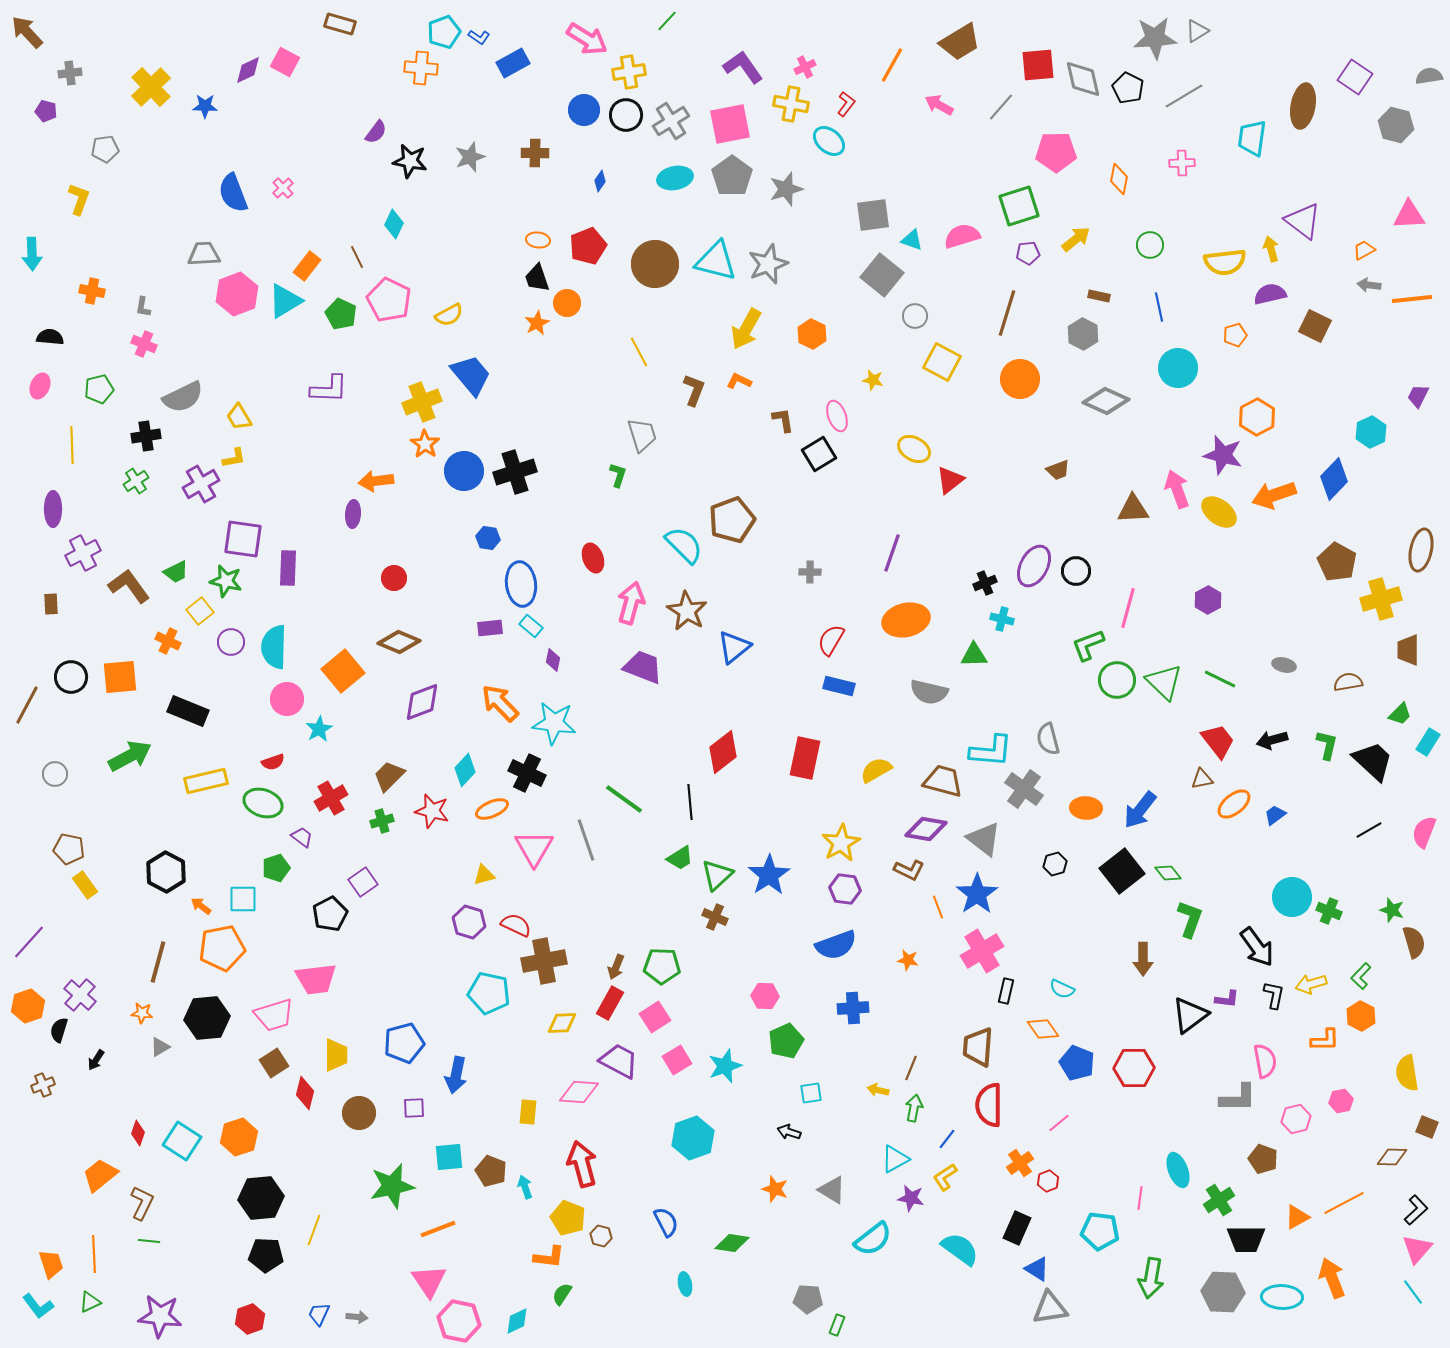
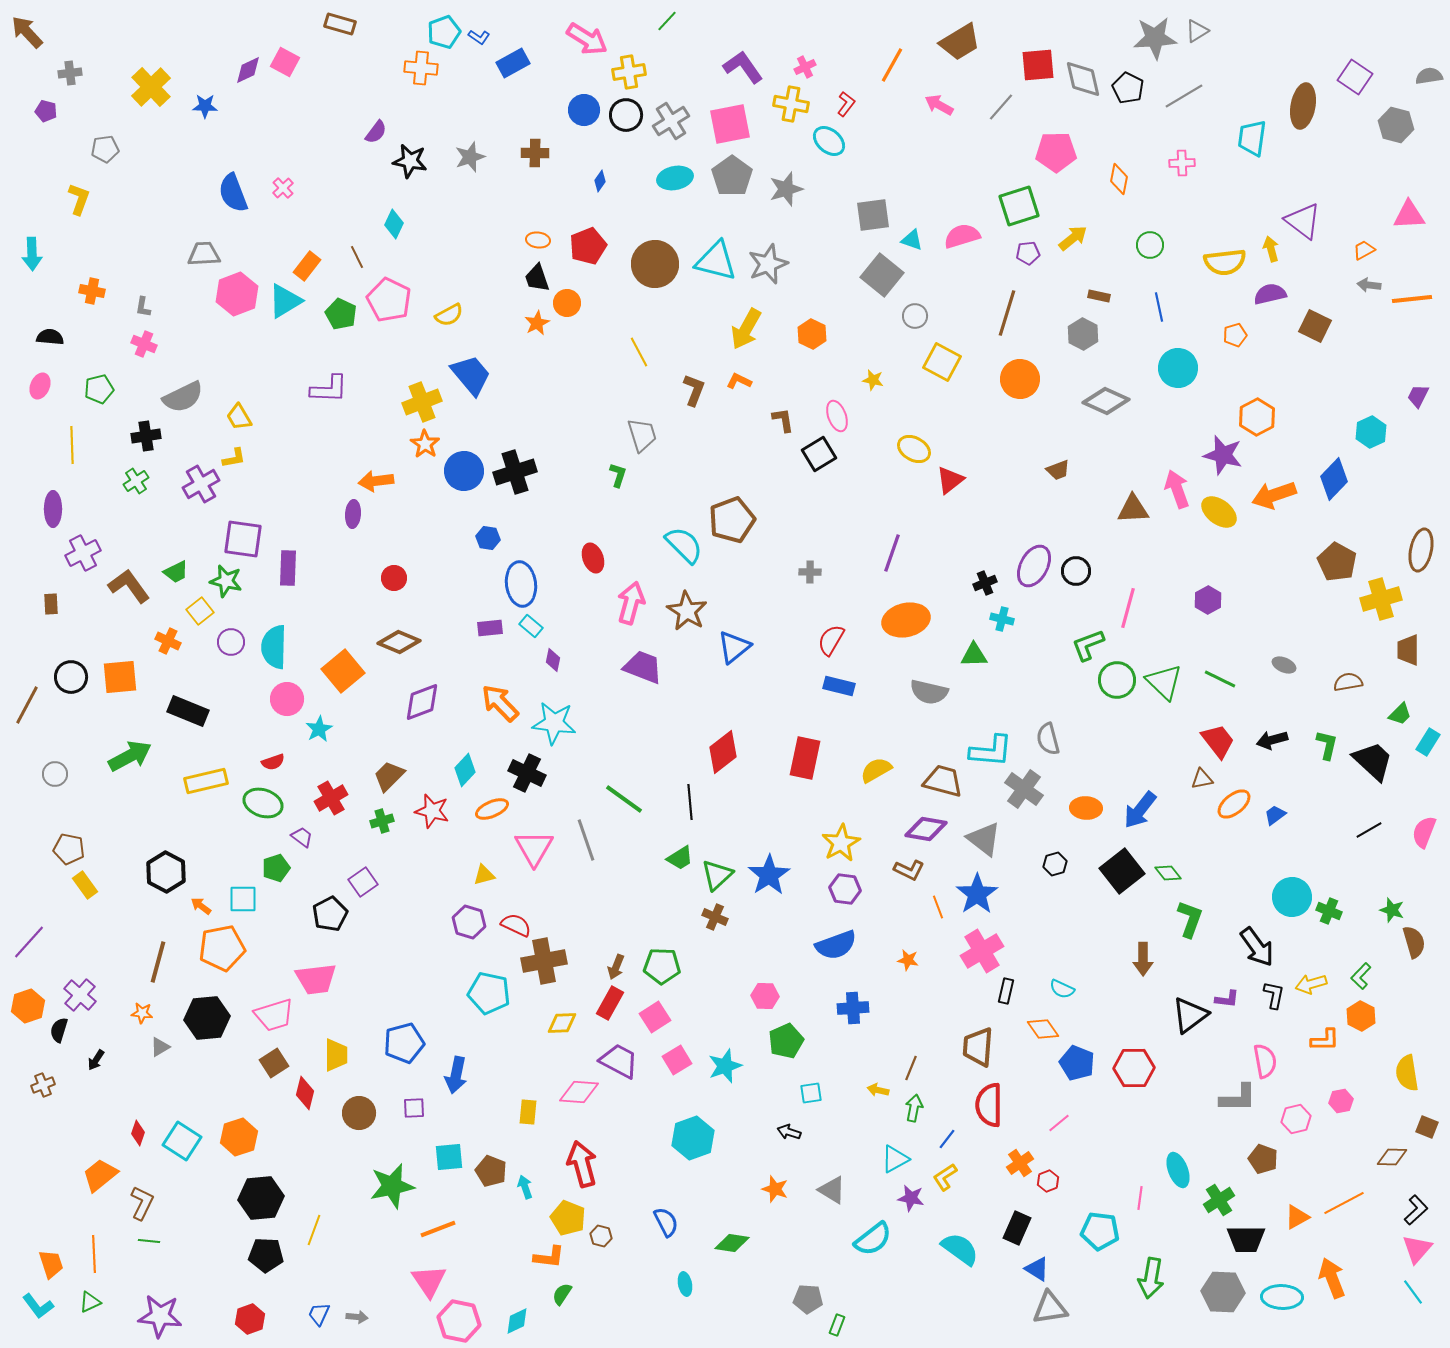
yellow arrow at (1076, 239): moved 3 px left, 1 px up
gray ellipse at (1284, 665): rotated 10 degrees clockwise
